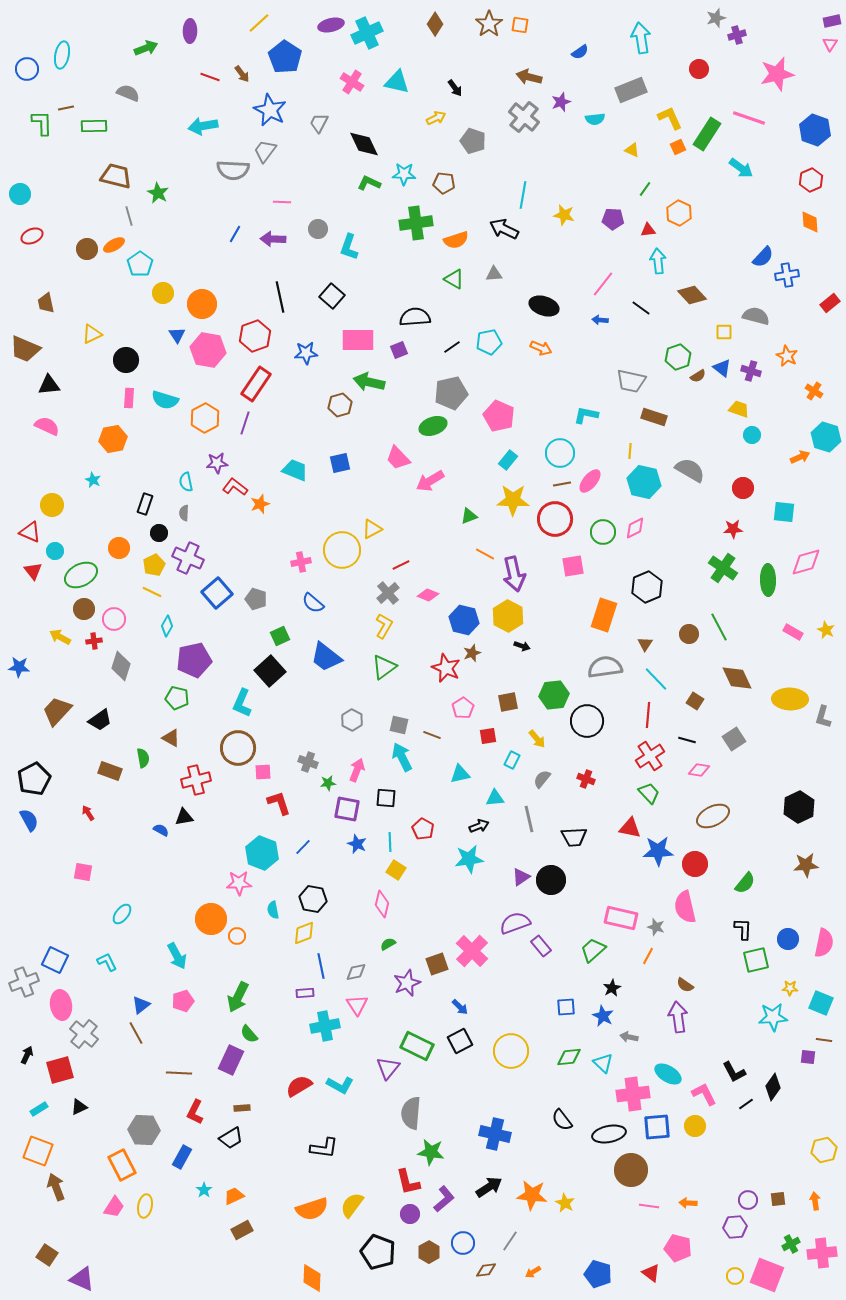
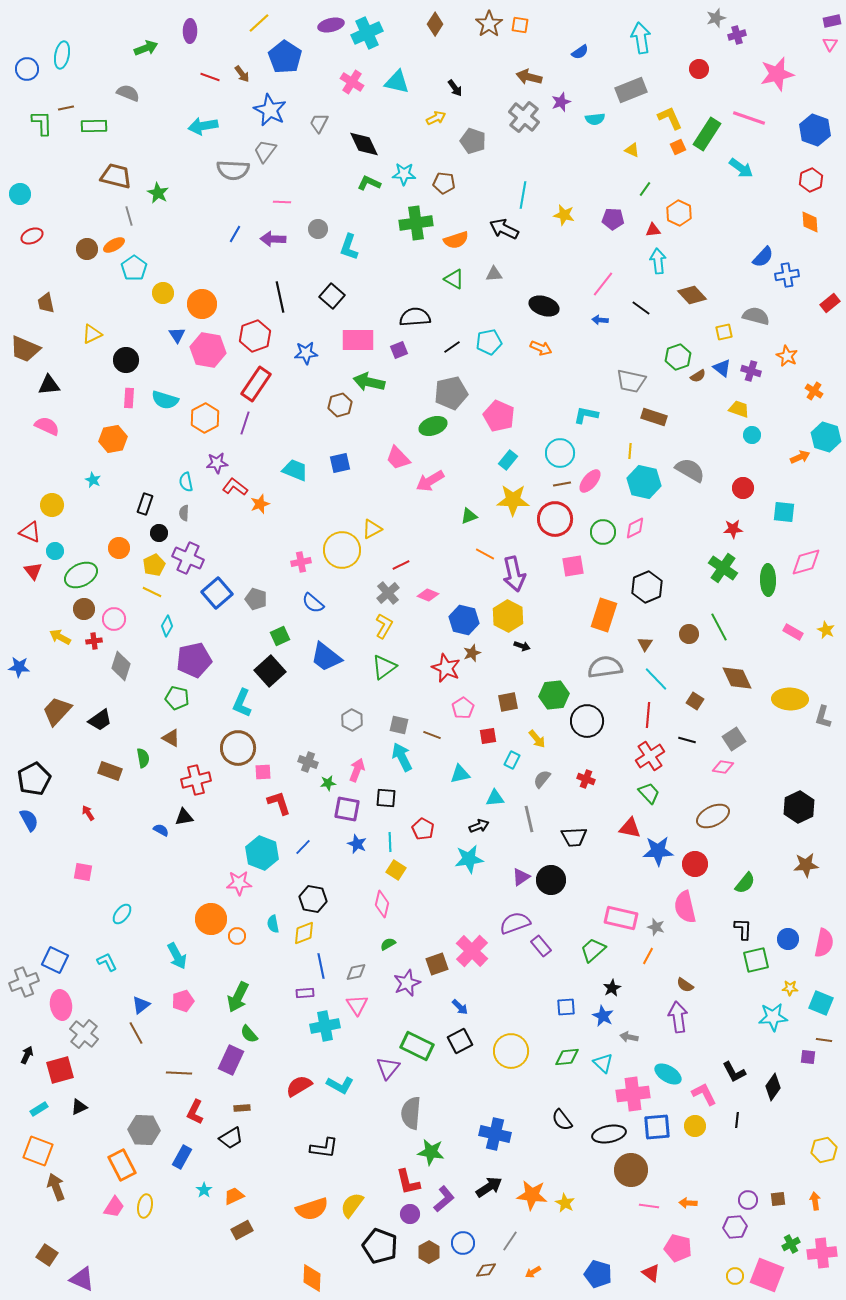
red triangle at (648, 230): moved 5 px right
cyan pentagon at (140, 264): moved 6 px left, 4 px down
yellow square at (724, 332): rotated 12 degrees counterclockwise
pink diamond at (699, 770): moved 24 px right, 3 px up
cyan semicircle at (273, 910): moved 14 px down
green diamond at (569, 1057): moved 2 px left
black line at (746, 1104): moved 9 px left, 16 px down; rotated 49 degrees counterclockwise
black pentagon at (378, 1252): moved 2 px right, 6 px up
